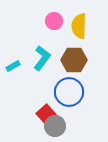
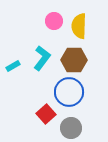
gray circle: moved 16 px right, 2 px down
